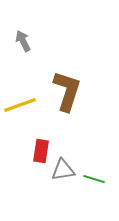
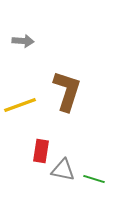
gray arrow: rotated 120 degrees clockwise
gray triangle: rotated 20 degrees clockwise
